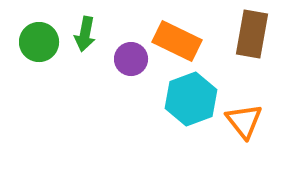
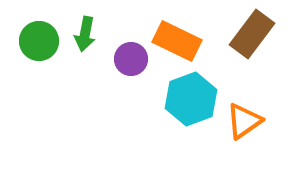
brown rectangle: rotated 27 degrees clockwise
green circle: moved 1 px up
orange triangle: rotated 33 degrees clockwise
